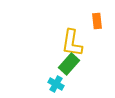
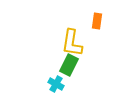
orange rectangle: rotated 14 degrees clockwise
green rectangle: moved 1 px down; rotated 15 degrees counterclockwise
